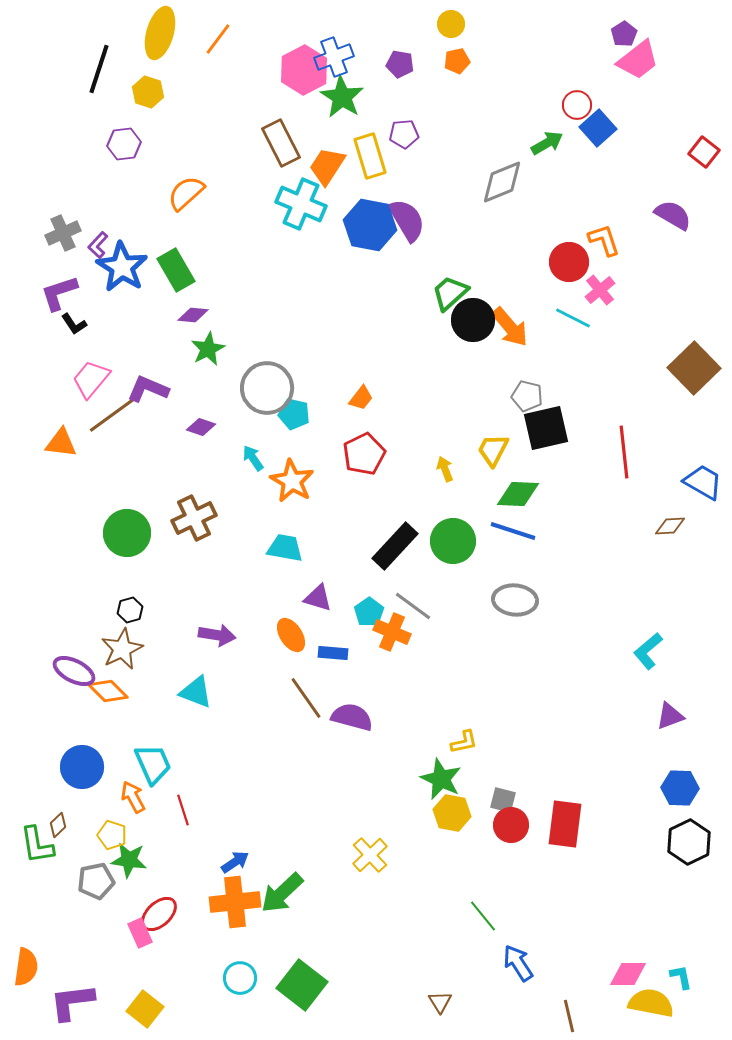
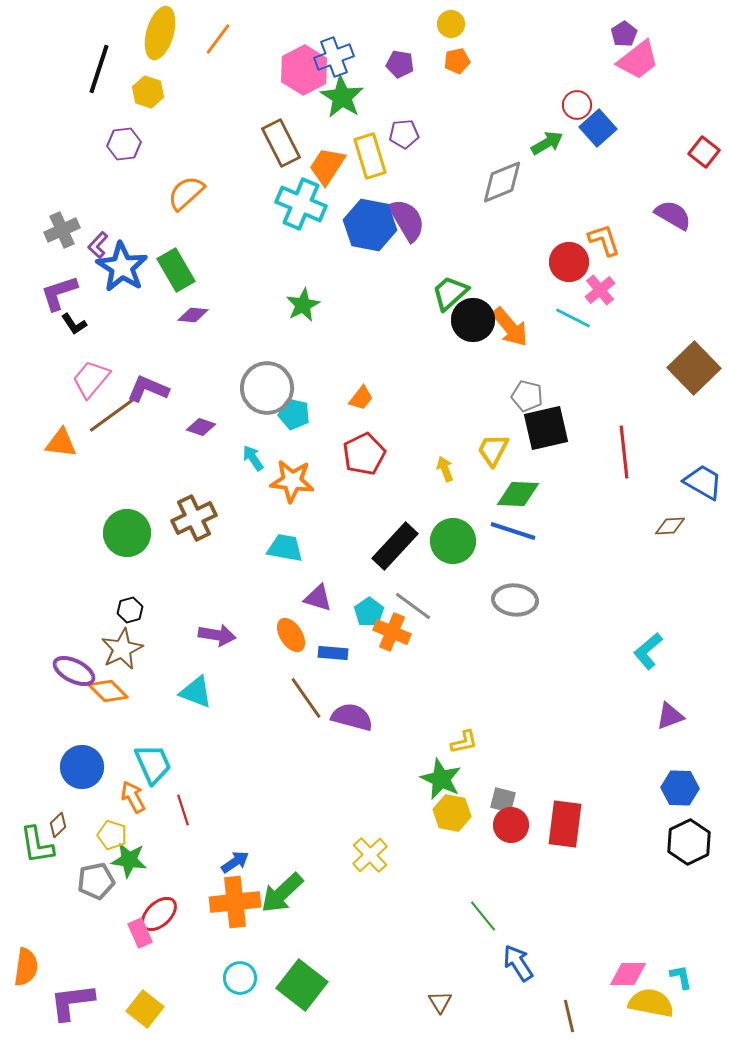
gray cross at (63, 233): moved 1 px left, 3 px up
green star at (208, 349): moved 95 px right, 44 px up
orange star at (292, 481): rotated 24 degrees counterclockwise
